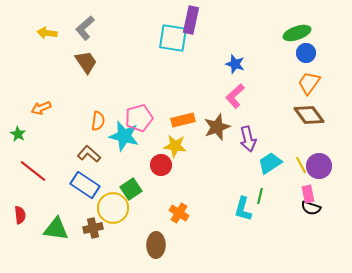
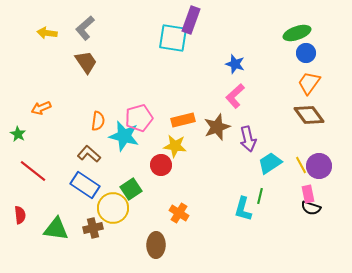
purple rectangle: rotated 8 degrees clockwise
